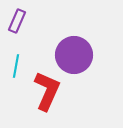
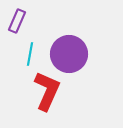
purple circle: moved 5 px left, 1 px up
cyan line: moved 14 px right, 12 px up
